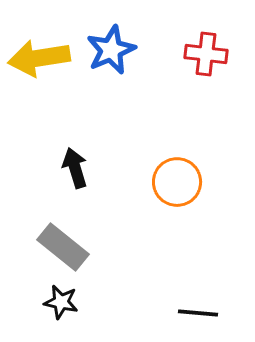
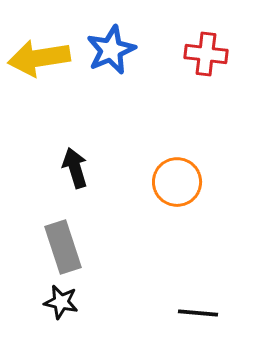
gray rectangle: rotated 33 degrees clockwise
